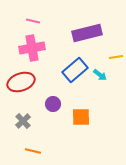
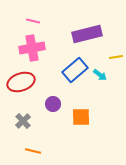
purple rectangle: moved 1 px down
